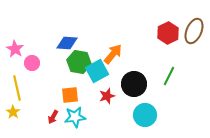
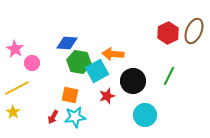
orange arrow: rotated 125 degrees counterclockwise
black circle: moved 1 px left, 3 px up
yellow line: rotated 75 degrees clockwise
orange square: rotated 18 degrees clockwise
